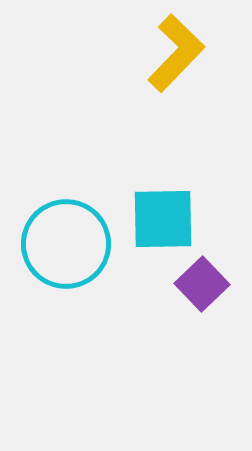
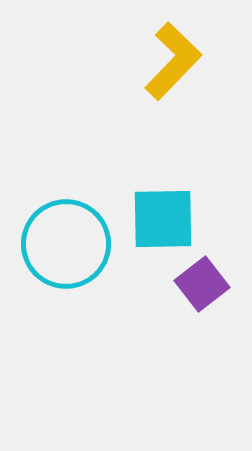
yellow L-shape: moved 3 px left, 8 px down
purple square: rotated 6 degrees clockwise
